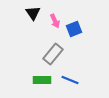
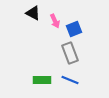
black triangle: rotated 28 degrees counterclockwise
gray rectangle: moved 17 px right, 1 px up; rotated 60 degrees counterclockwise
